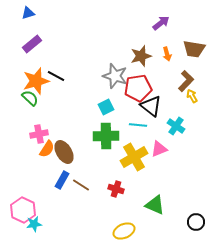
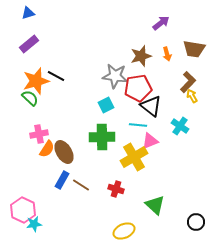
purple rectangle: moved 3 px left
gray star: rotated 10 degrees counterclockwise
brown L-shape: moved 2 px right, 1 px down
cyan square: moved 2 px up
cyan cross: moved 4 px right
green cross: moved 4 px left, 1 px down
pink triangle: moved 9 px left, 8 px up
green triangle: rotated 20 degrees clockwise
